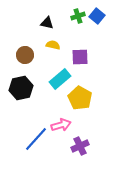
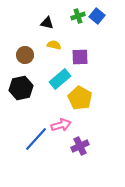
yellow semicircle: moved 1 px right
